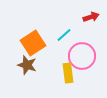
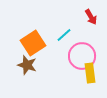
red arrow: rotated 77 degrees clockwise
yellow rectangle: moved 22 px right
